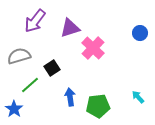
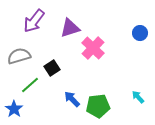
purple arrow: moved 1 px left
blue arrow: moved 2 px right, 2 px down; rotated 36 degrees counterclockwise
